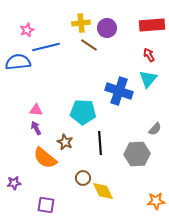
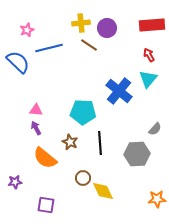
blue line: moved 3 px right, 1 px down
blue semicircle: rotated 50 degrees clockwise
blue cross: rotated 20 degrees clockwise
brown star: moved 5 px right
purple star: moved 1 px right, 1 px up
orange star: moved 1 px right, 2 px up
